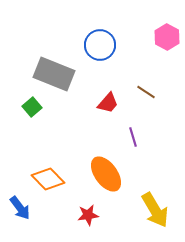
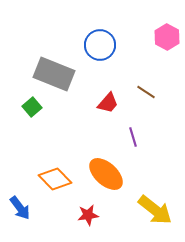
orange ellipse: rotated 12 degrees counterclockwise
orange diamond: moved 7 px right
yellow arrow: rotated 21 degrees counterclockwise
